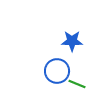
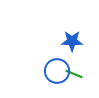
green line: moved 3 px left, 10 px up
